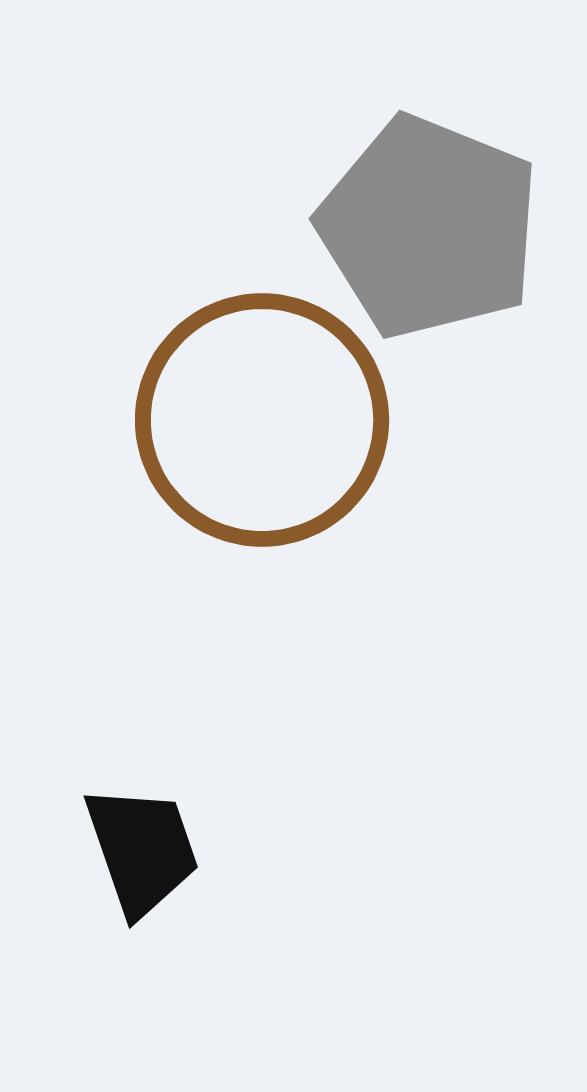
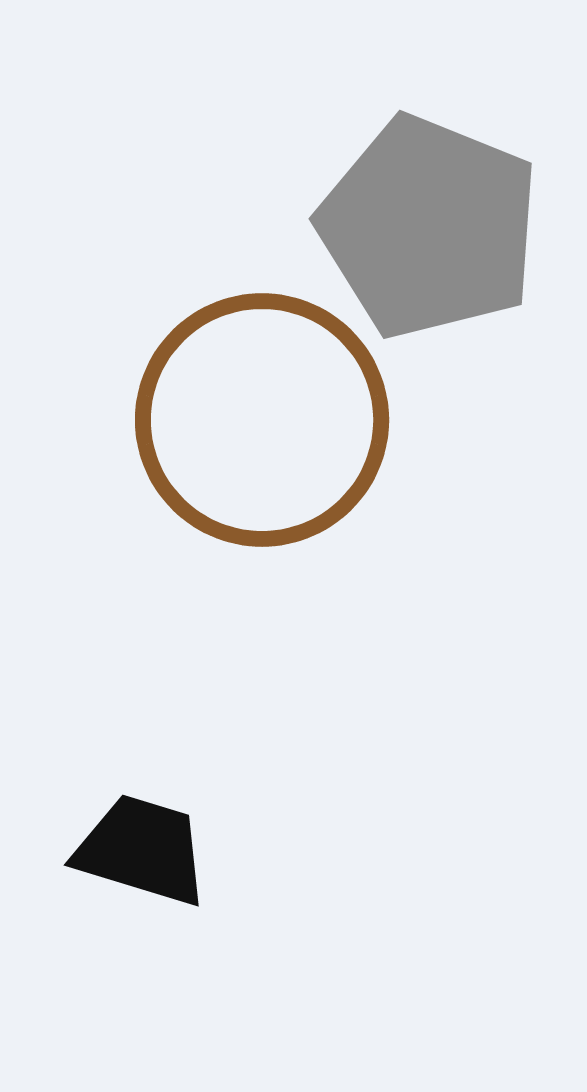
black trapezoid: rotated 54 degrees counterclockwise
